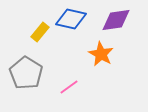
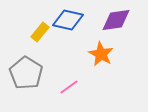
blue diamond: moved 3 px left, 1 px down
